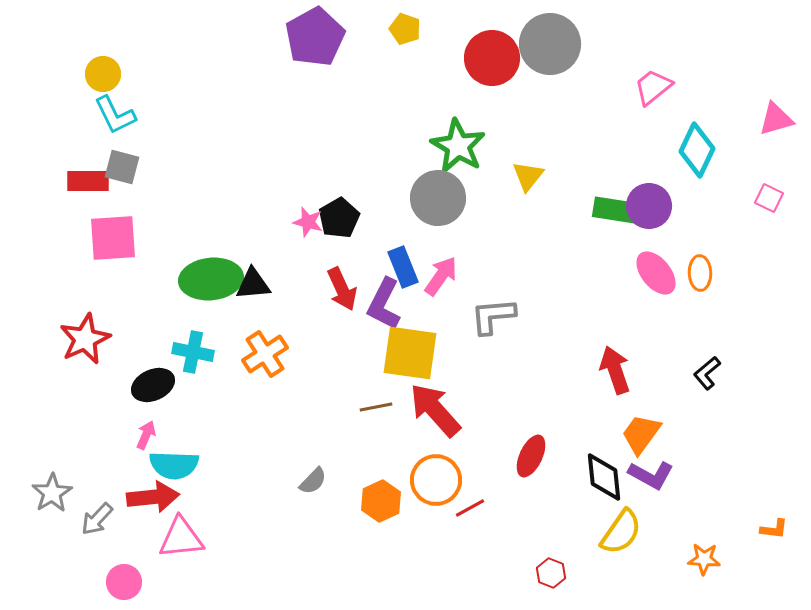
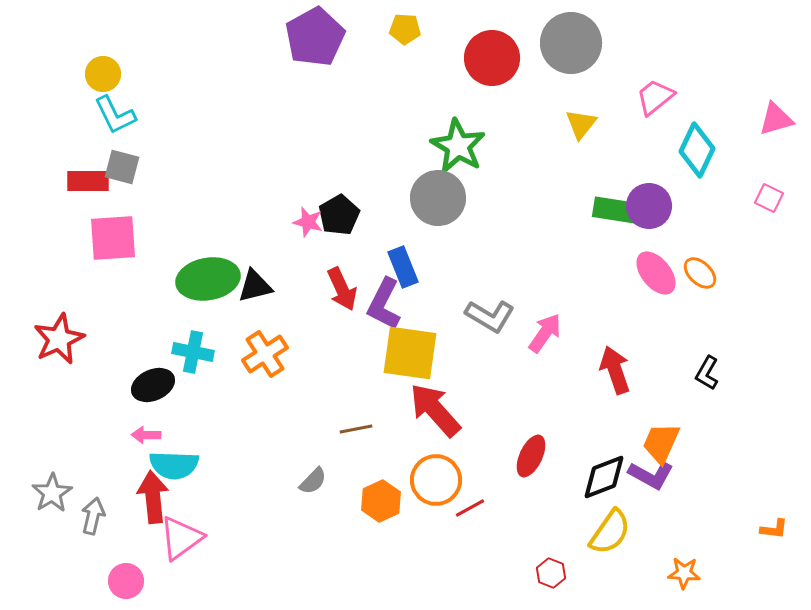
yellow pentagon at (405, 29): rotated 16 degrees counterclockwise
gray circle at (550, 44): moved 21 px right, 1 px up
pink trapezoid at (653, 87): moved 2 px right, 10 px down
yellow triangle at (528, 176): moved 53 px right, 52 px up
black pentagon at (339, 218): moved 3 px up
orange ellipse at (700, 273): rotated 44 degrees counterclockwise
pink arrow at (441, 276): moved 104 px right, 57 px down
green ellipse at (211, 279): moved 3 px left; rotated 4 degrees counterclockwise
black triangle at (253, 284): moved 2 px right, 2 px down; rotated 9 degrees counterclockwise
gray L-shape at (493, 316): moved 3 px left; rotated 144 degrees counterclockwise
red star at (85, 339): moved 26 px left
black L-shape at (707, 373): rotated 20 degrees counterclockwise
brown line at (376, 407): moved 20 px left, 22 px down
orange trapezoid at (641, 434): moved 20 px right, 9 px down; rotated 12 degrees counterclockwise
pink arrow at (146, 435): rotated 112 degrees counterclockwise
black diamond at (604, 477): rotated 75 degrees clockwise
red arrow at (153, 497): rotated 90 degrees counterclockwise
gray arrow at (97, 519): moved 4 px left, 3 px up; rotated 150 degrees clockwise
yellow semicircle at (621, 532): moved 11 px left
pink triangle at (181, 538): rotated 30 degrees counterclockwise
orange star at (704, 559): moved 20 px left, 14 px down
pink circle at (124, 582): moved 2 px right, 1 px up
